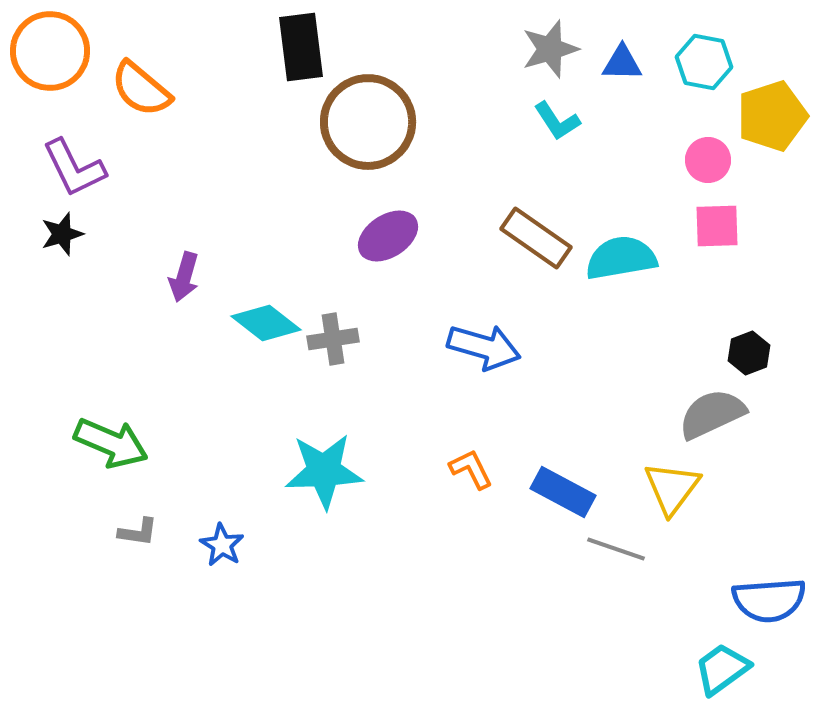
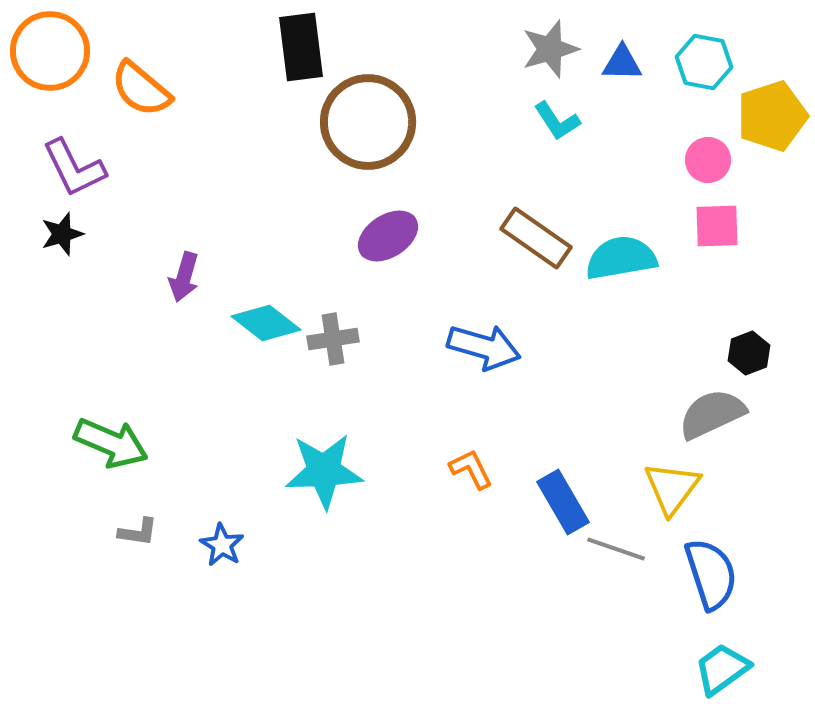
blue rectangle: moved 10 px down; rotated 32 degrees clockwise
blue semicircle: moved 58 px left, 26 px up; rotated 104 degrees counterclockwise
